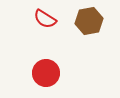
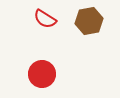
red circle: moved 4 px left, 1 px down
